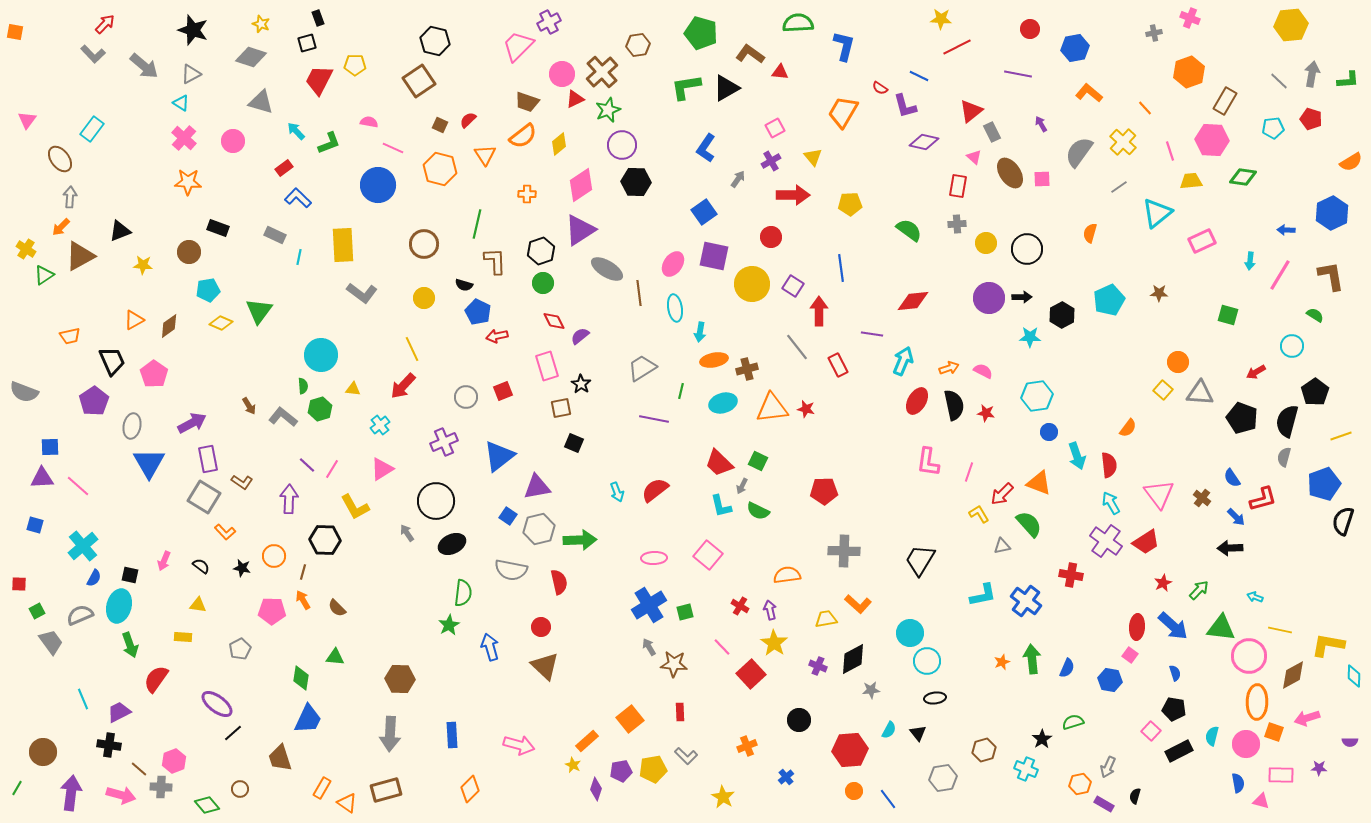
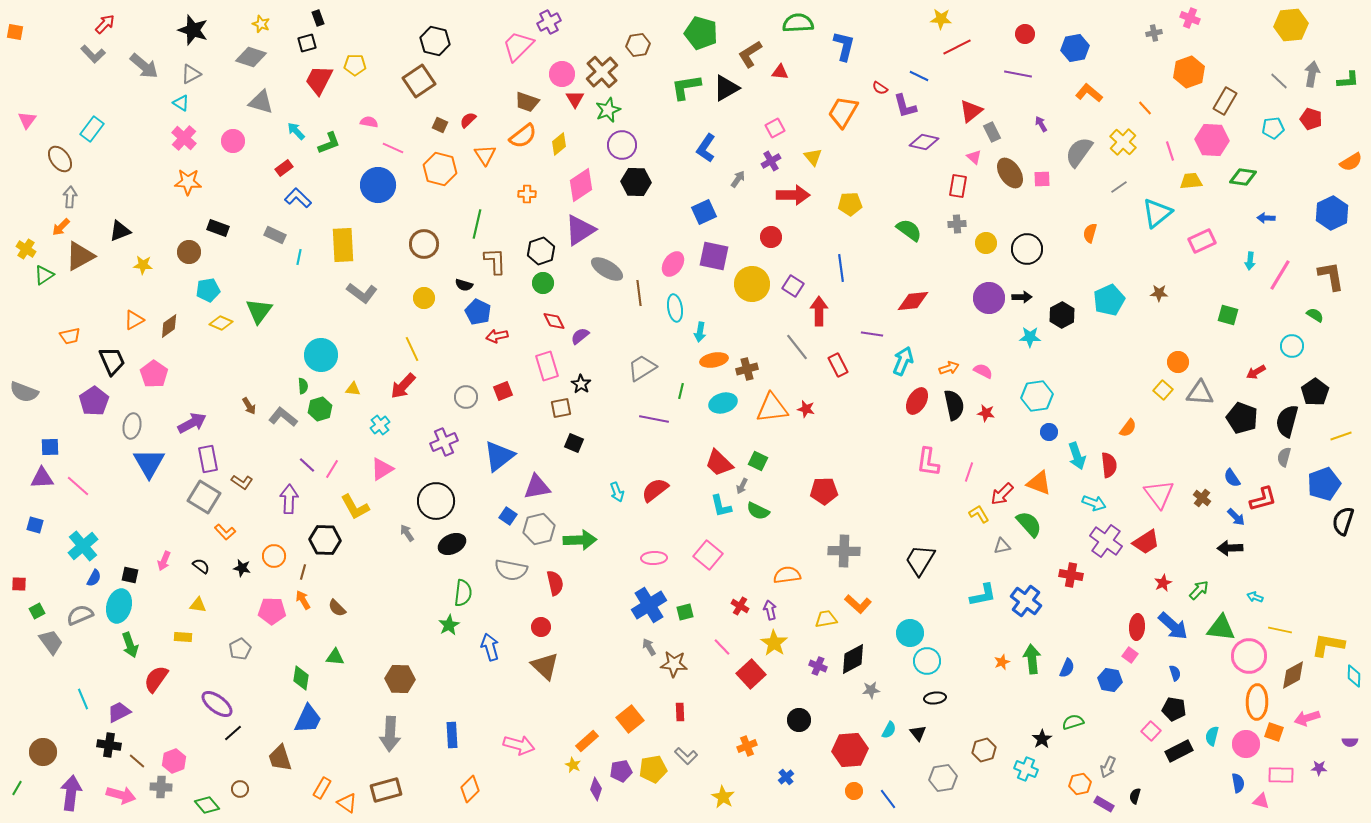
red circle at (1030, 29): moved 5 px left, 5 px down
brown L-shape at (750, 54): rotated 68 degrees counterclockwise
red triangle at (575, 99): rotated 36 degrees counterclockwise
blue square at (704, 212): rotated 10 degrees clockwise
blue arrow at (1286, 230): moved 20 px left, 12 px up
cyan arrow at (1111, 503): moved 17 px left; rotated 140 degrees clockwise
red semicircle at (559, 582): moved 4 px left, 1 px down
brown line at (139, 769): moved 2 px left, 8 px up
